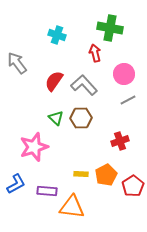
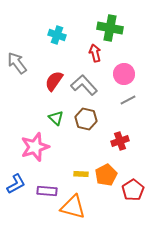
brown hexagon: moved 5 px right, 1 px down; rotated 15 degrees clockwise
pink star: moved 1 px right
red pentagon: moved 4 px down
orange triangle: moved 1 px right; rotated 8 degrees clockwise
